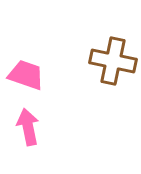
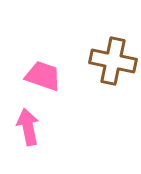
pink trapezoid: moved 17 px right, 1 px down
